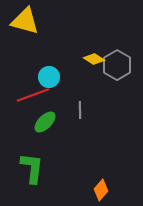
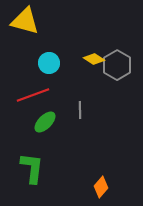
cyan circle: moved 14 px up
orange diamond: moved 3 px up
